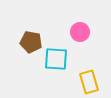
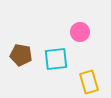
brown pentagon: moved 10 px left, 13 px down
cyan square: rotated 10 degrees counterclockwise
